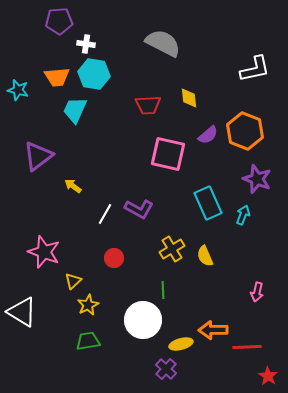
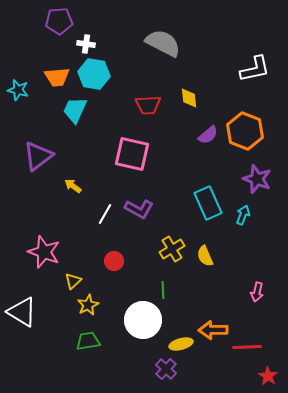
pink square: moved 36 px left
red circle: moved 3 px down
